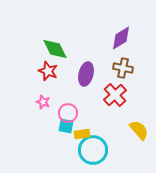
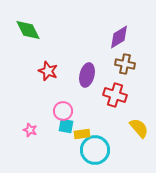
purple diamond: moved 2 px left, 1 px up
green diamond: moved 27 px left, 19 px up
brown cross: moved 2 px right, 4 px up
purple ellipse: moved 1 px right, 1 px down
red cross: rotated 30 degrees counterclockwise
pink star: moved 13 px left, 28 px down
pink circle: moved 5 px left, 2 px up
yellow semicircle: moved 2 px up
cyan circle: moved 2 px right
